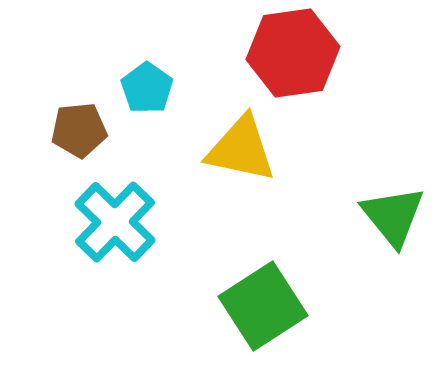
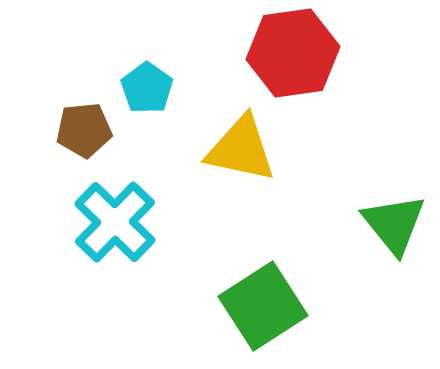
brown pentagon: moved 5 px right
green triangle: moved 1 px right, 8 px down
